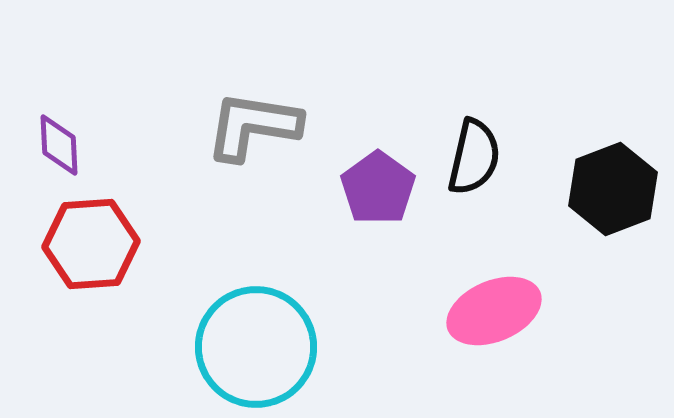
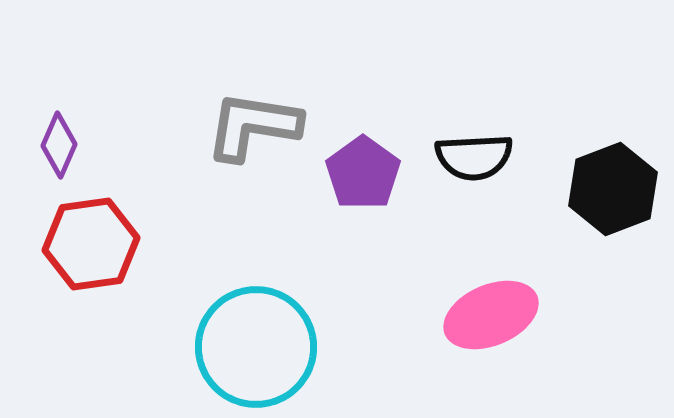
purple diamond: rotated 26 degrees clockwise
black semicircle: rotated 74 degrees clockwise
purple pentagon: moved 15 px left, 15 px up
red hexagon: rotated 4 degrees counterclockwise
pink ellipse: moved 3 px left, 4 px down
